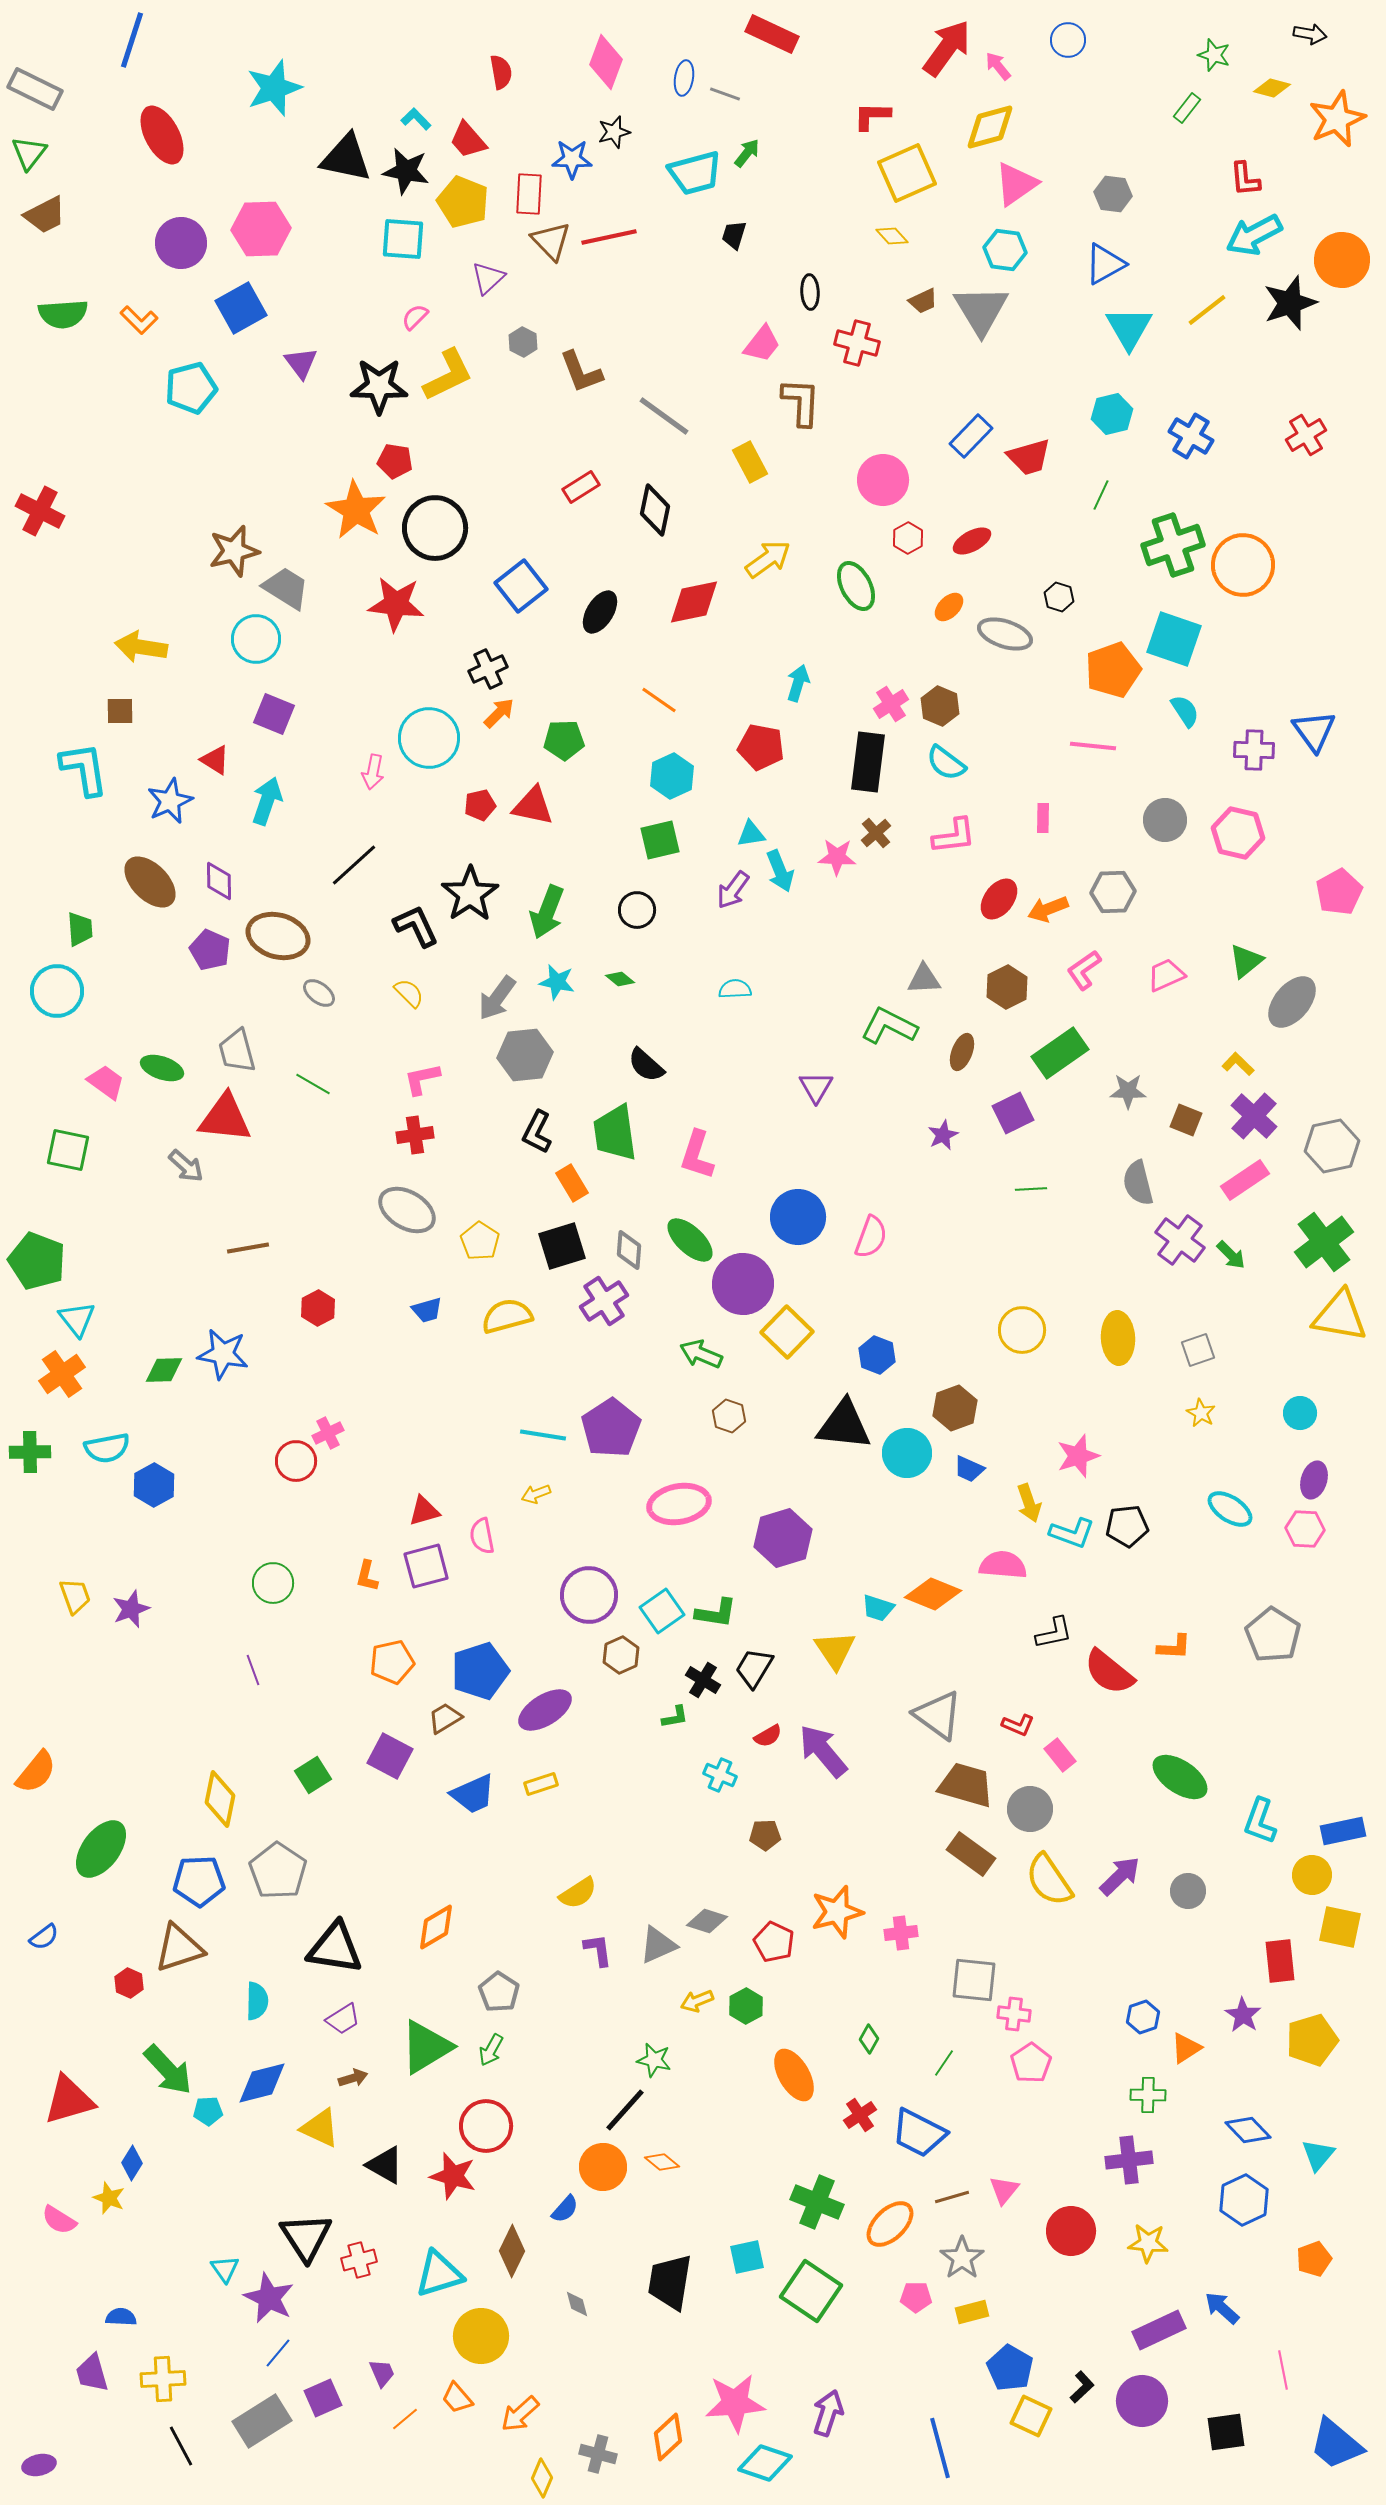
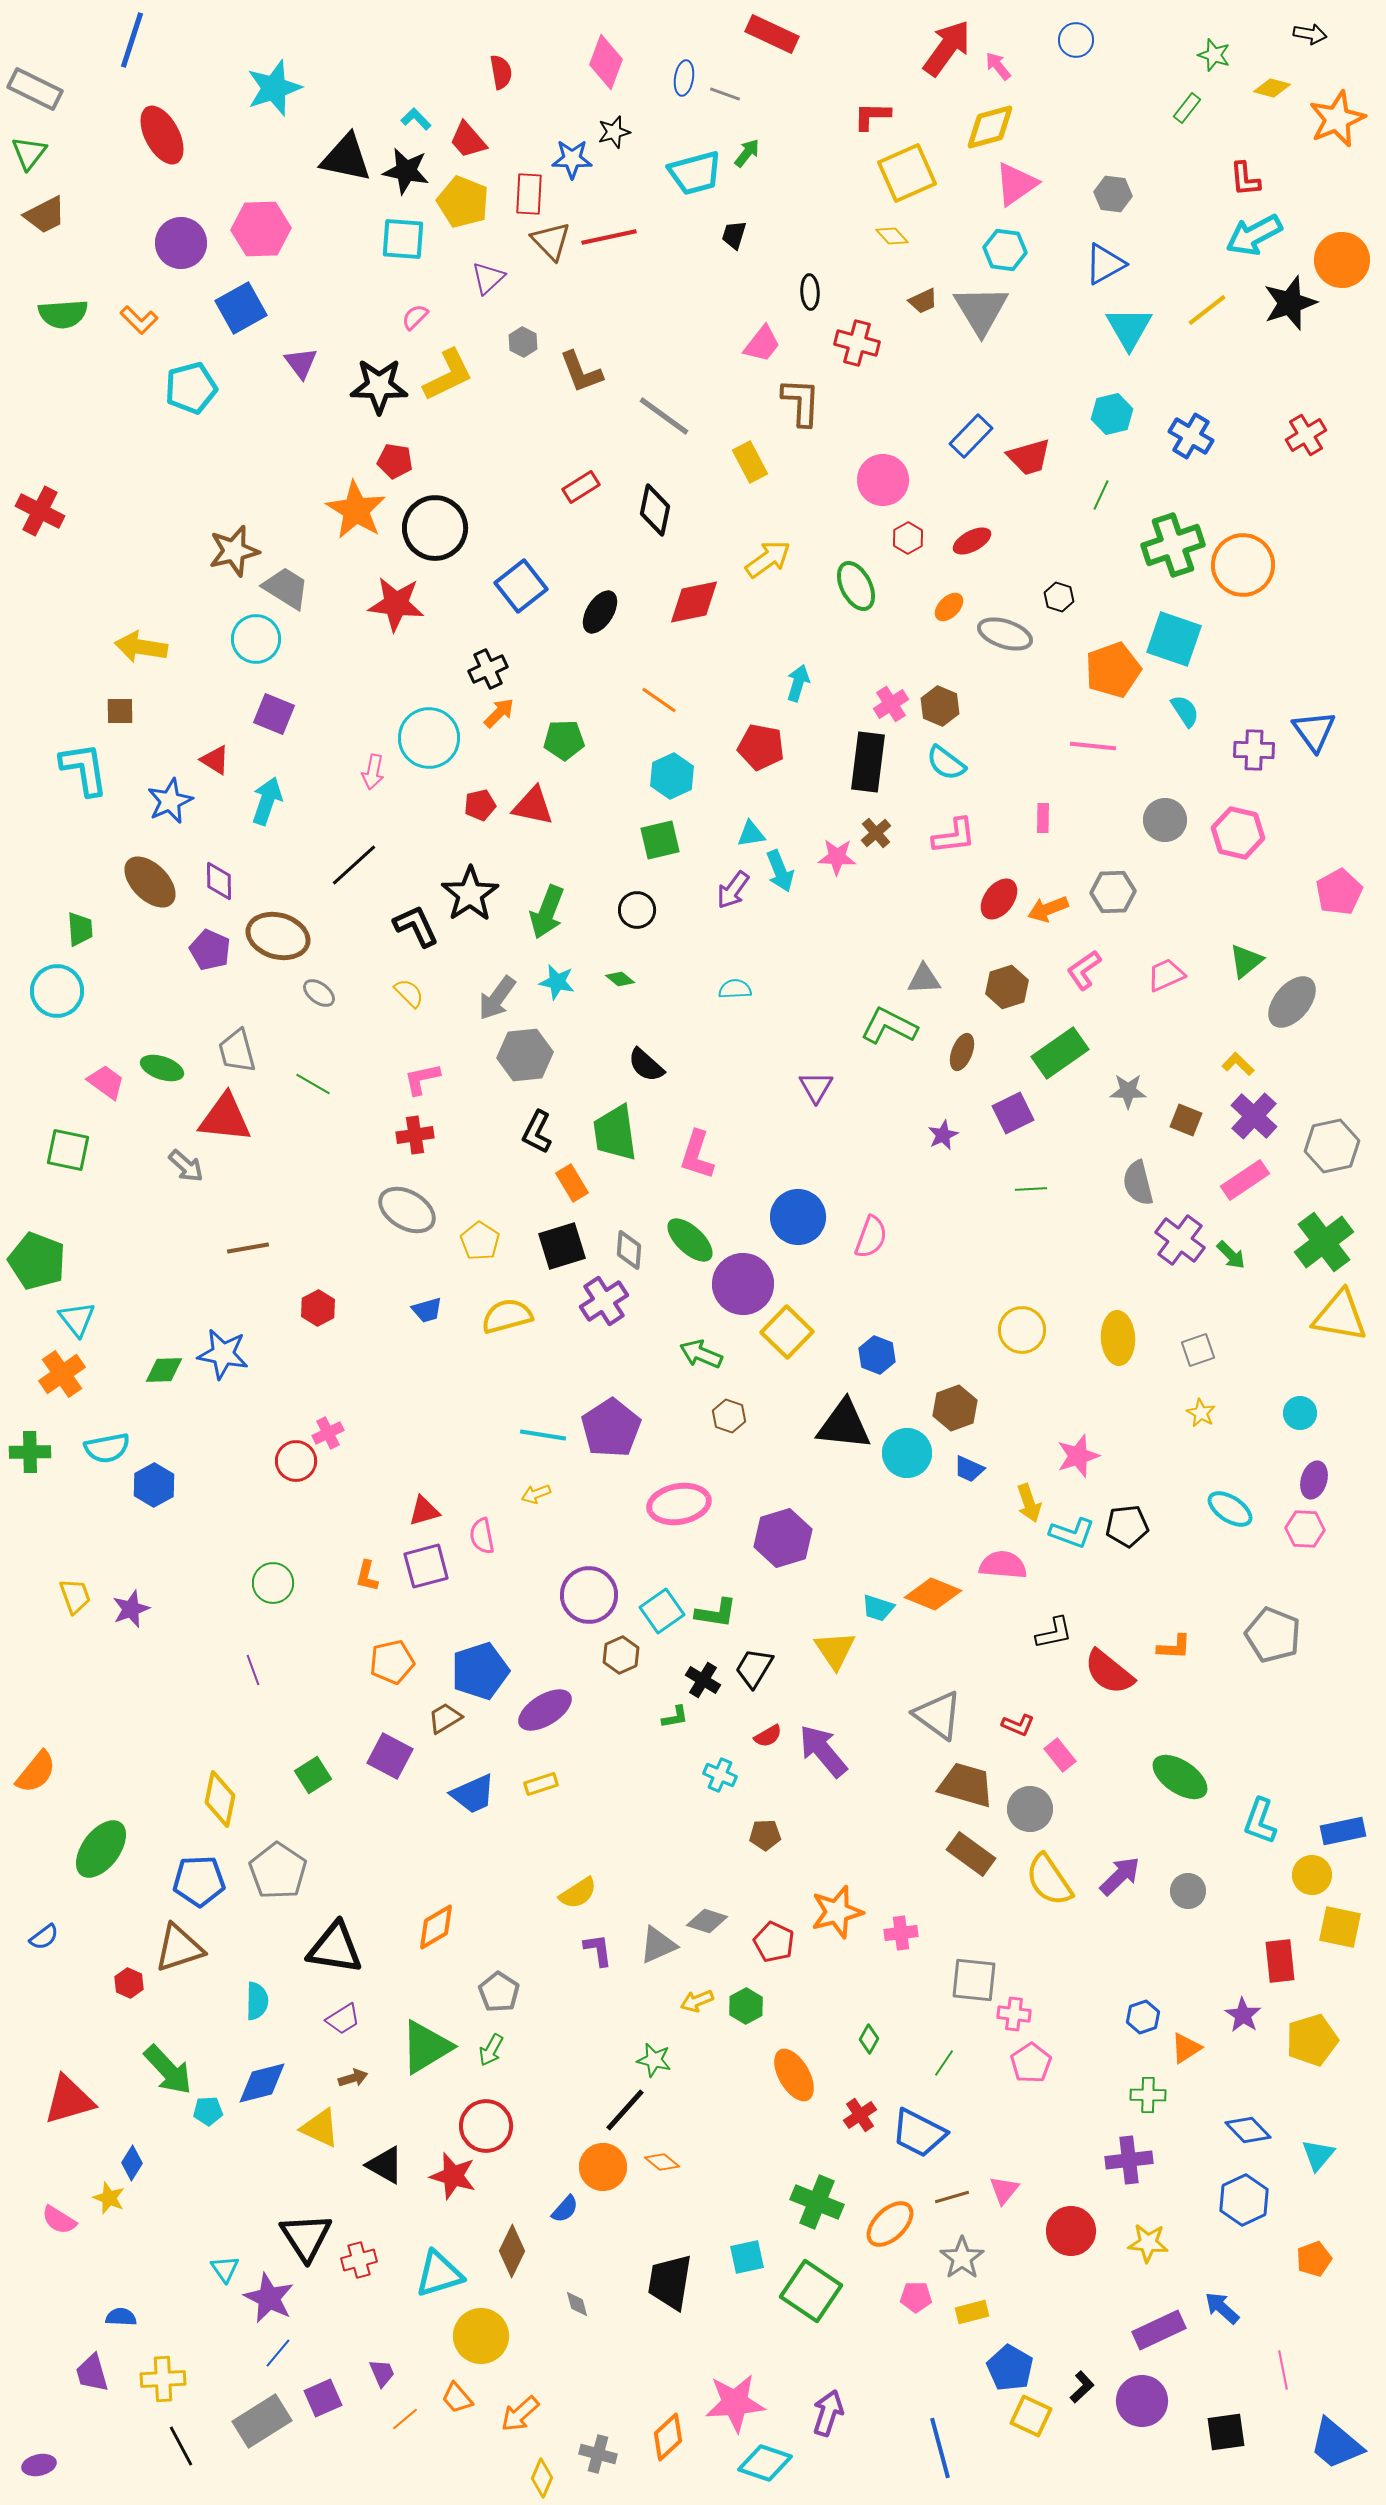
blue circle at (1068, 40): moved 8 px right
brown hexagon at (1007, 987): rotated 9 degrees clockwise
gray pentagon at (1273, 1635): rotated 10 degrees counterclockwise
